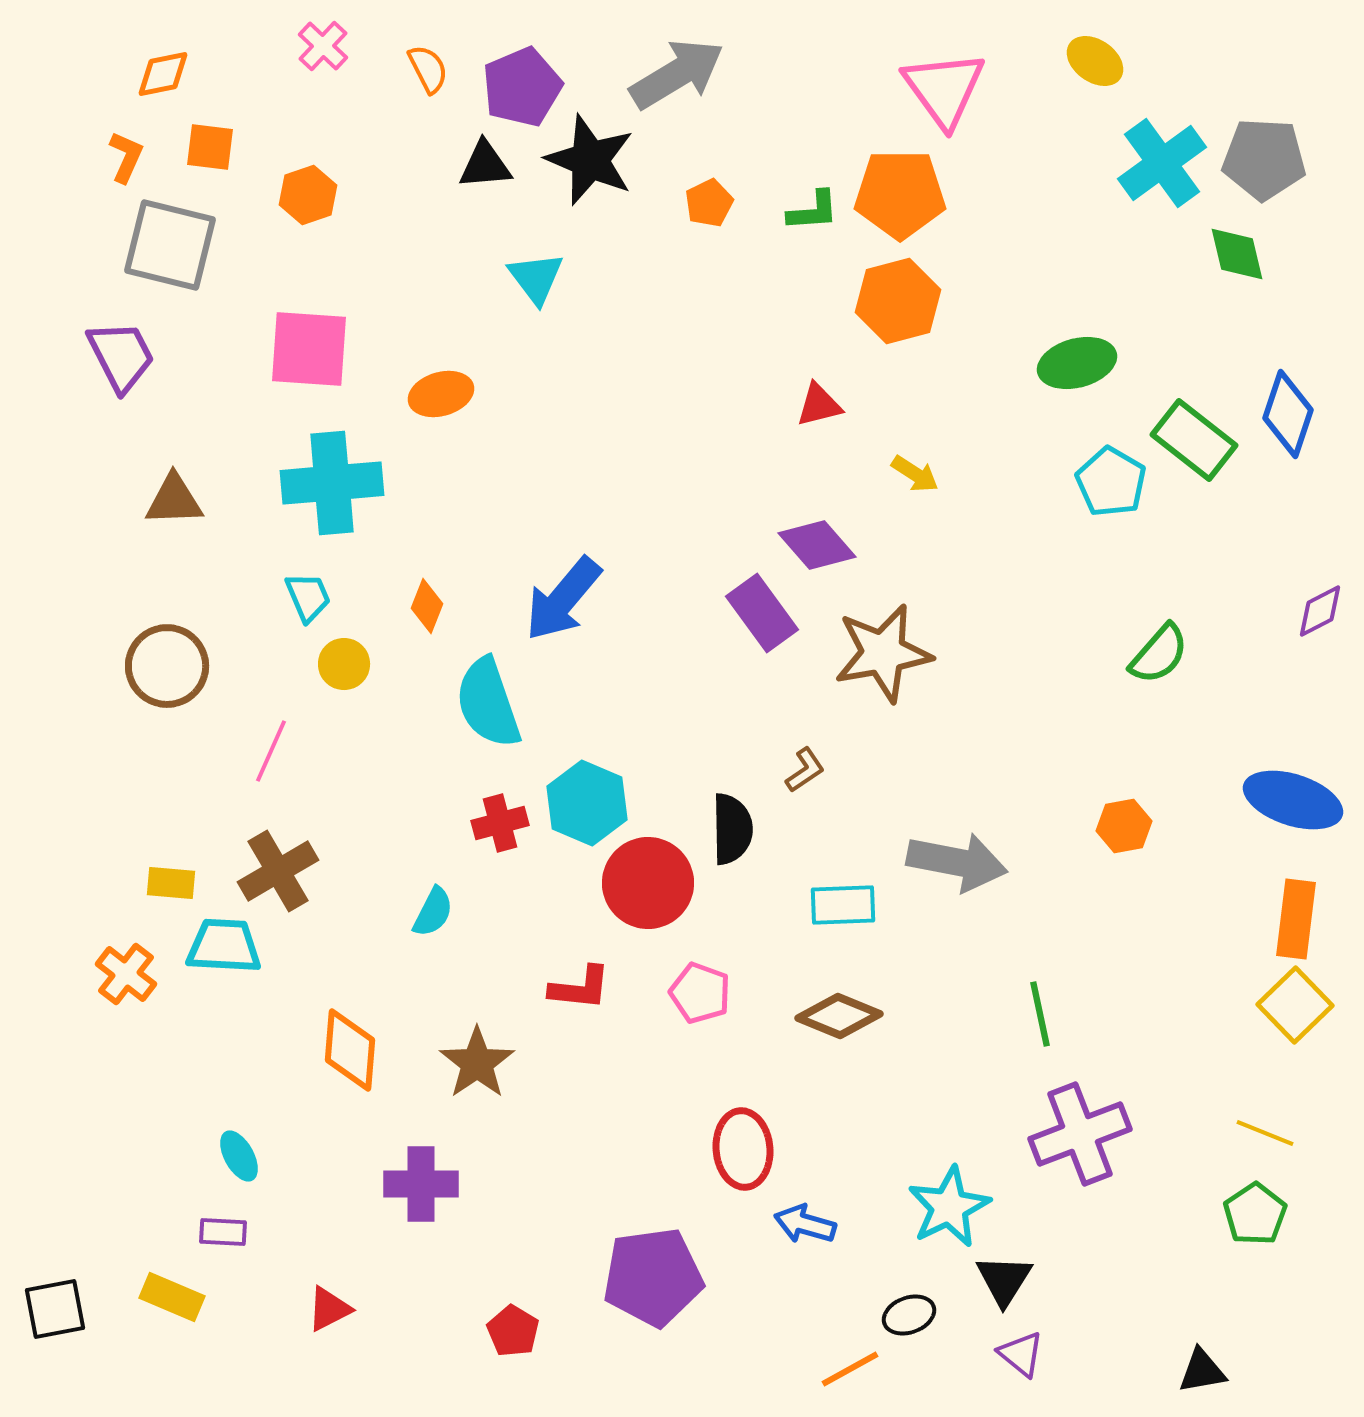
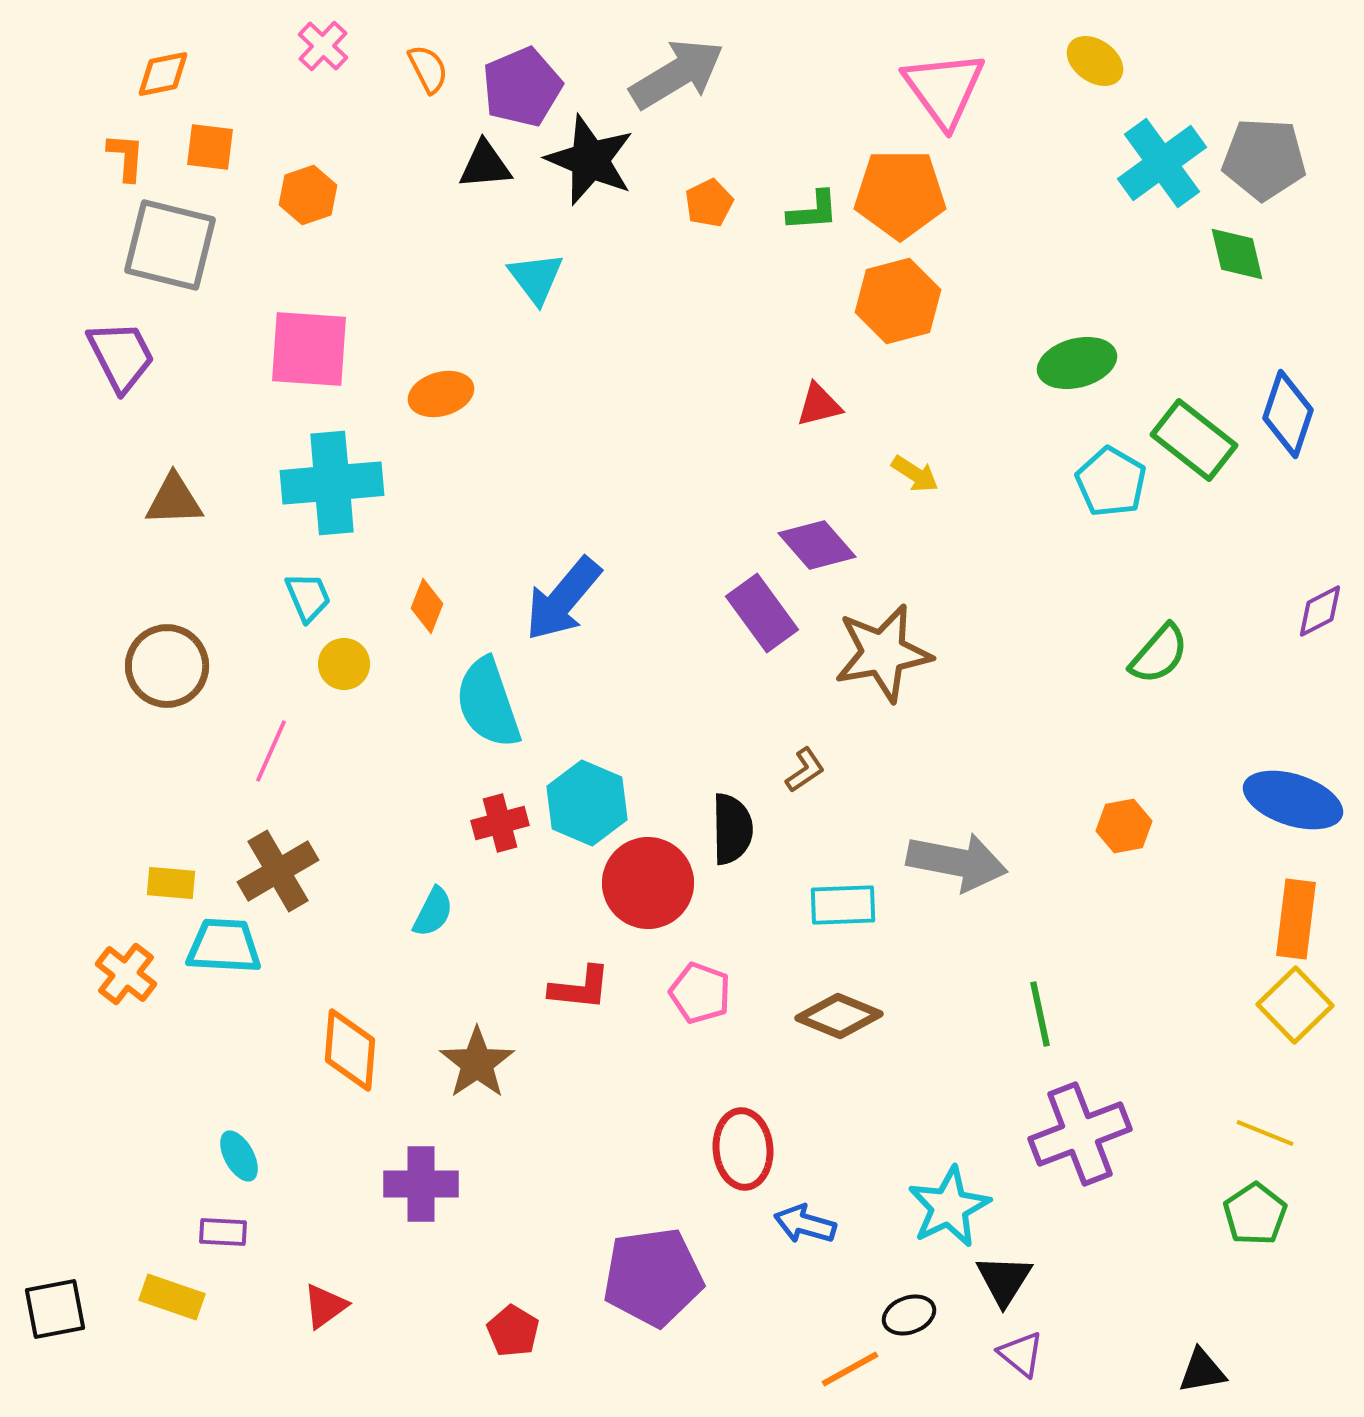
orange L-shape at (126, 157): rotated 20 degrees counterclockwise
yellow rectangle at (172, 1297): rotated 4 degrees counterclockwise
red triangle at (329, 1309): moved 4 px left, 3 px up; rotated 9 degrees counterclockwise
